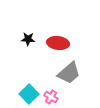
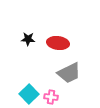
gray trapezoid: rotated 15 degrees clockwise
pink cross: rotated 24 degrees counterclockwise
